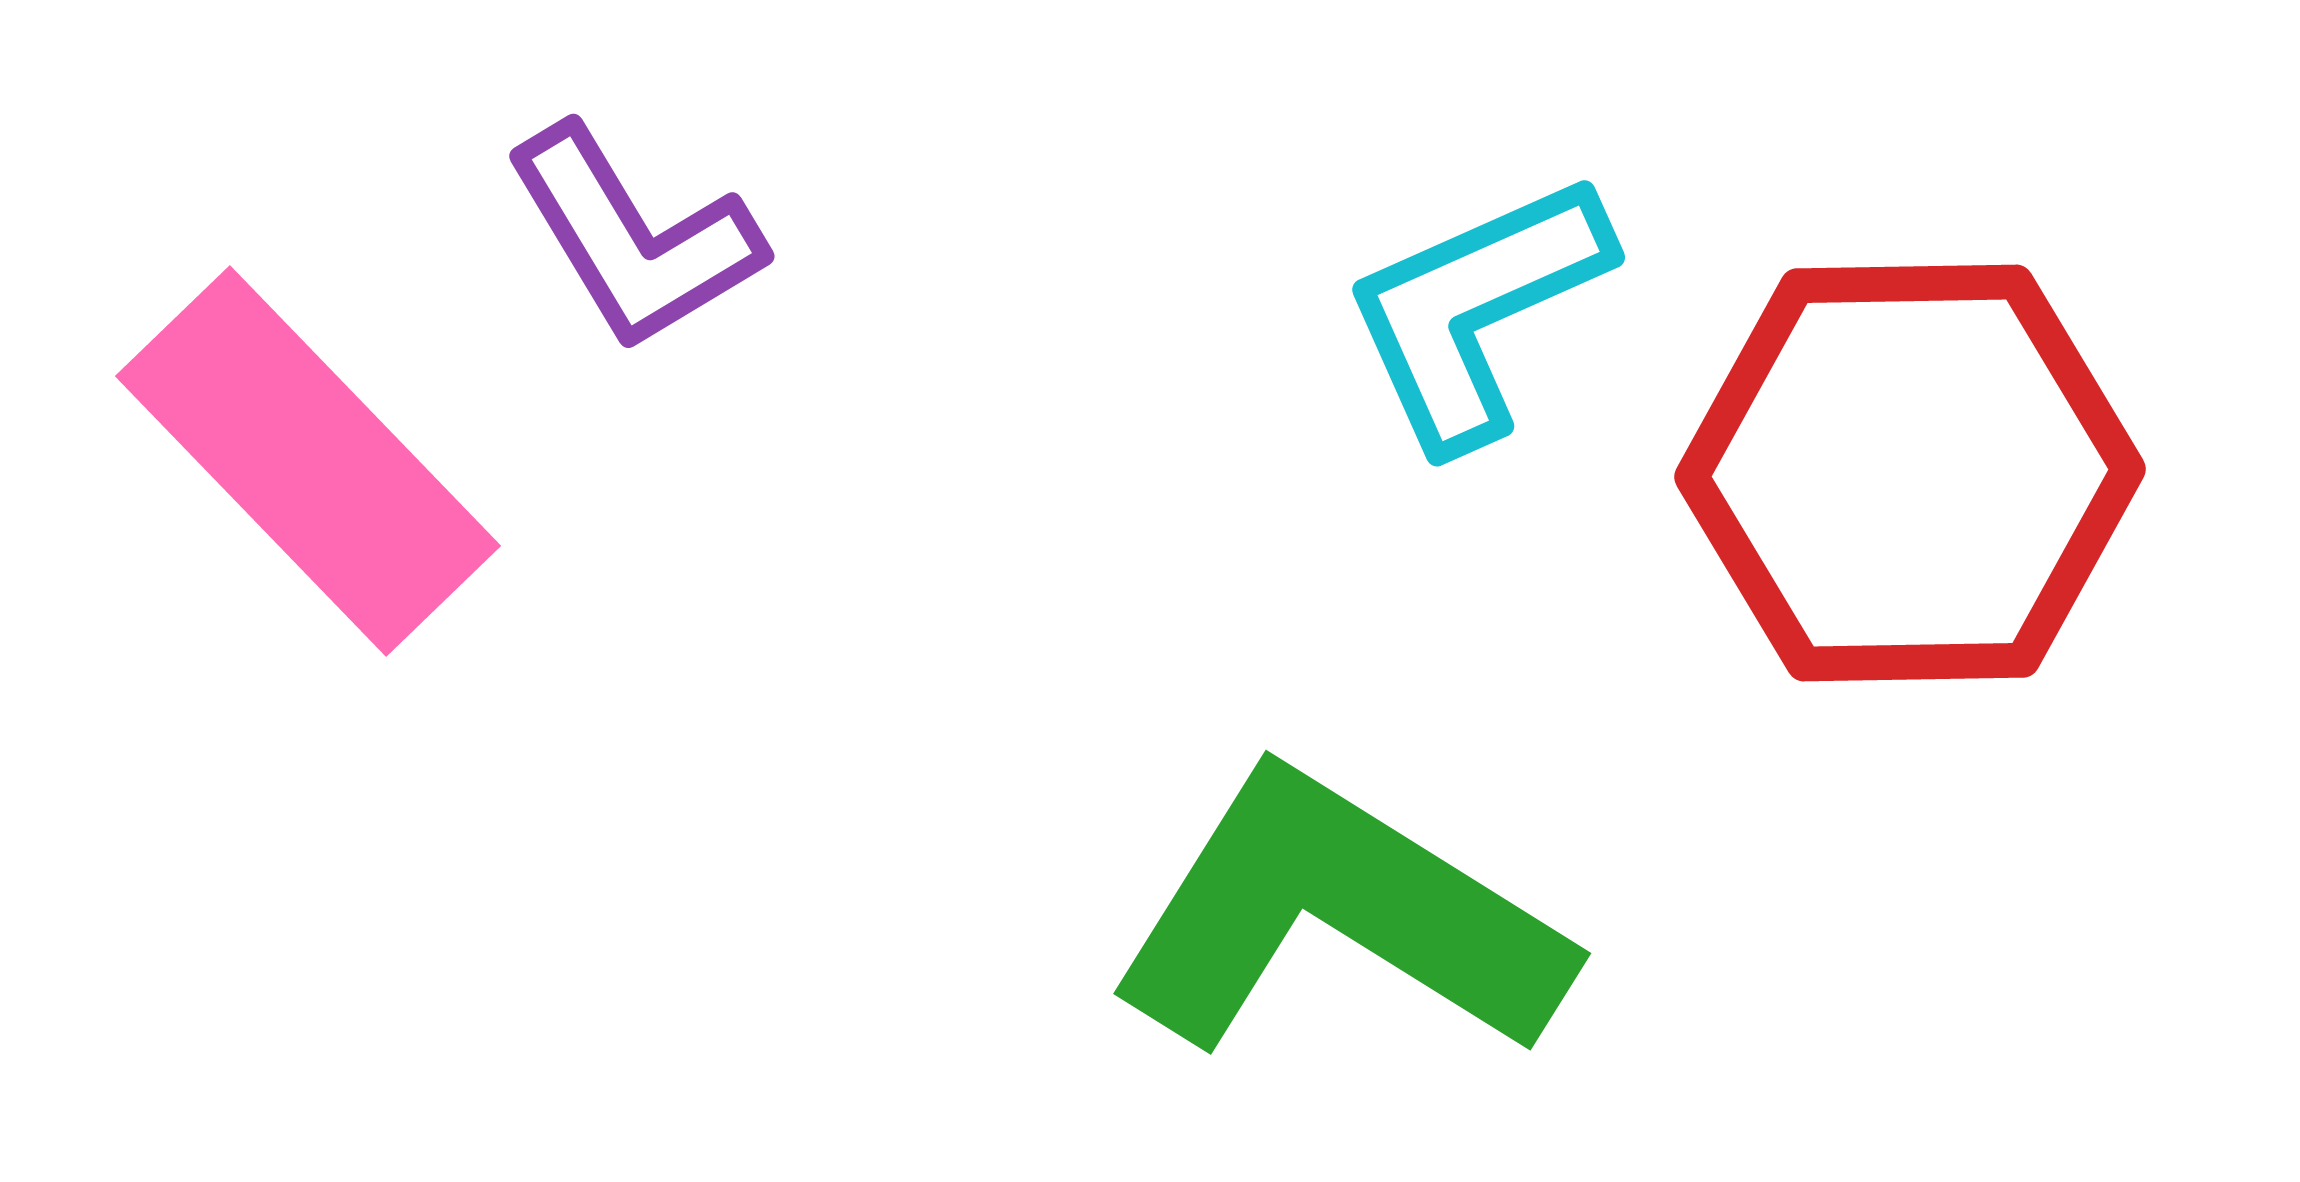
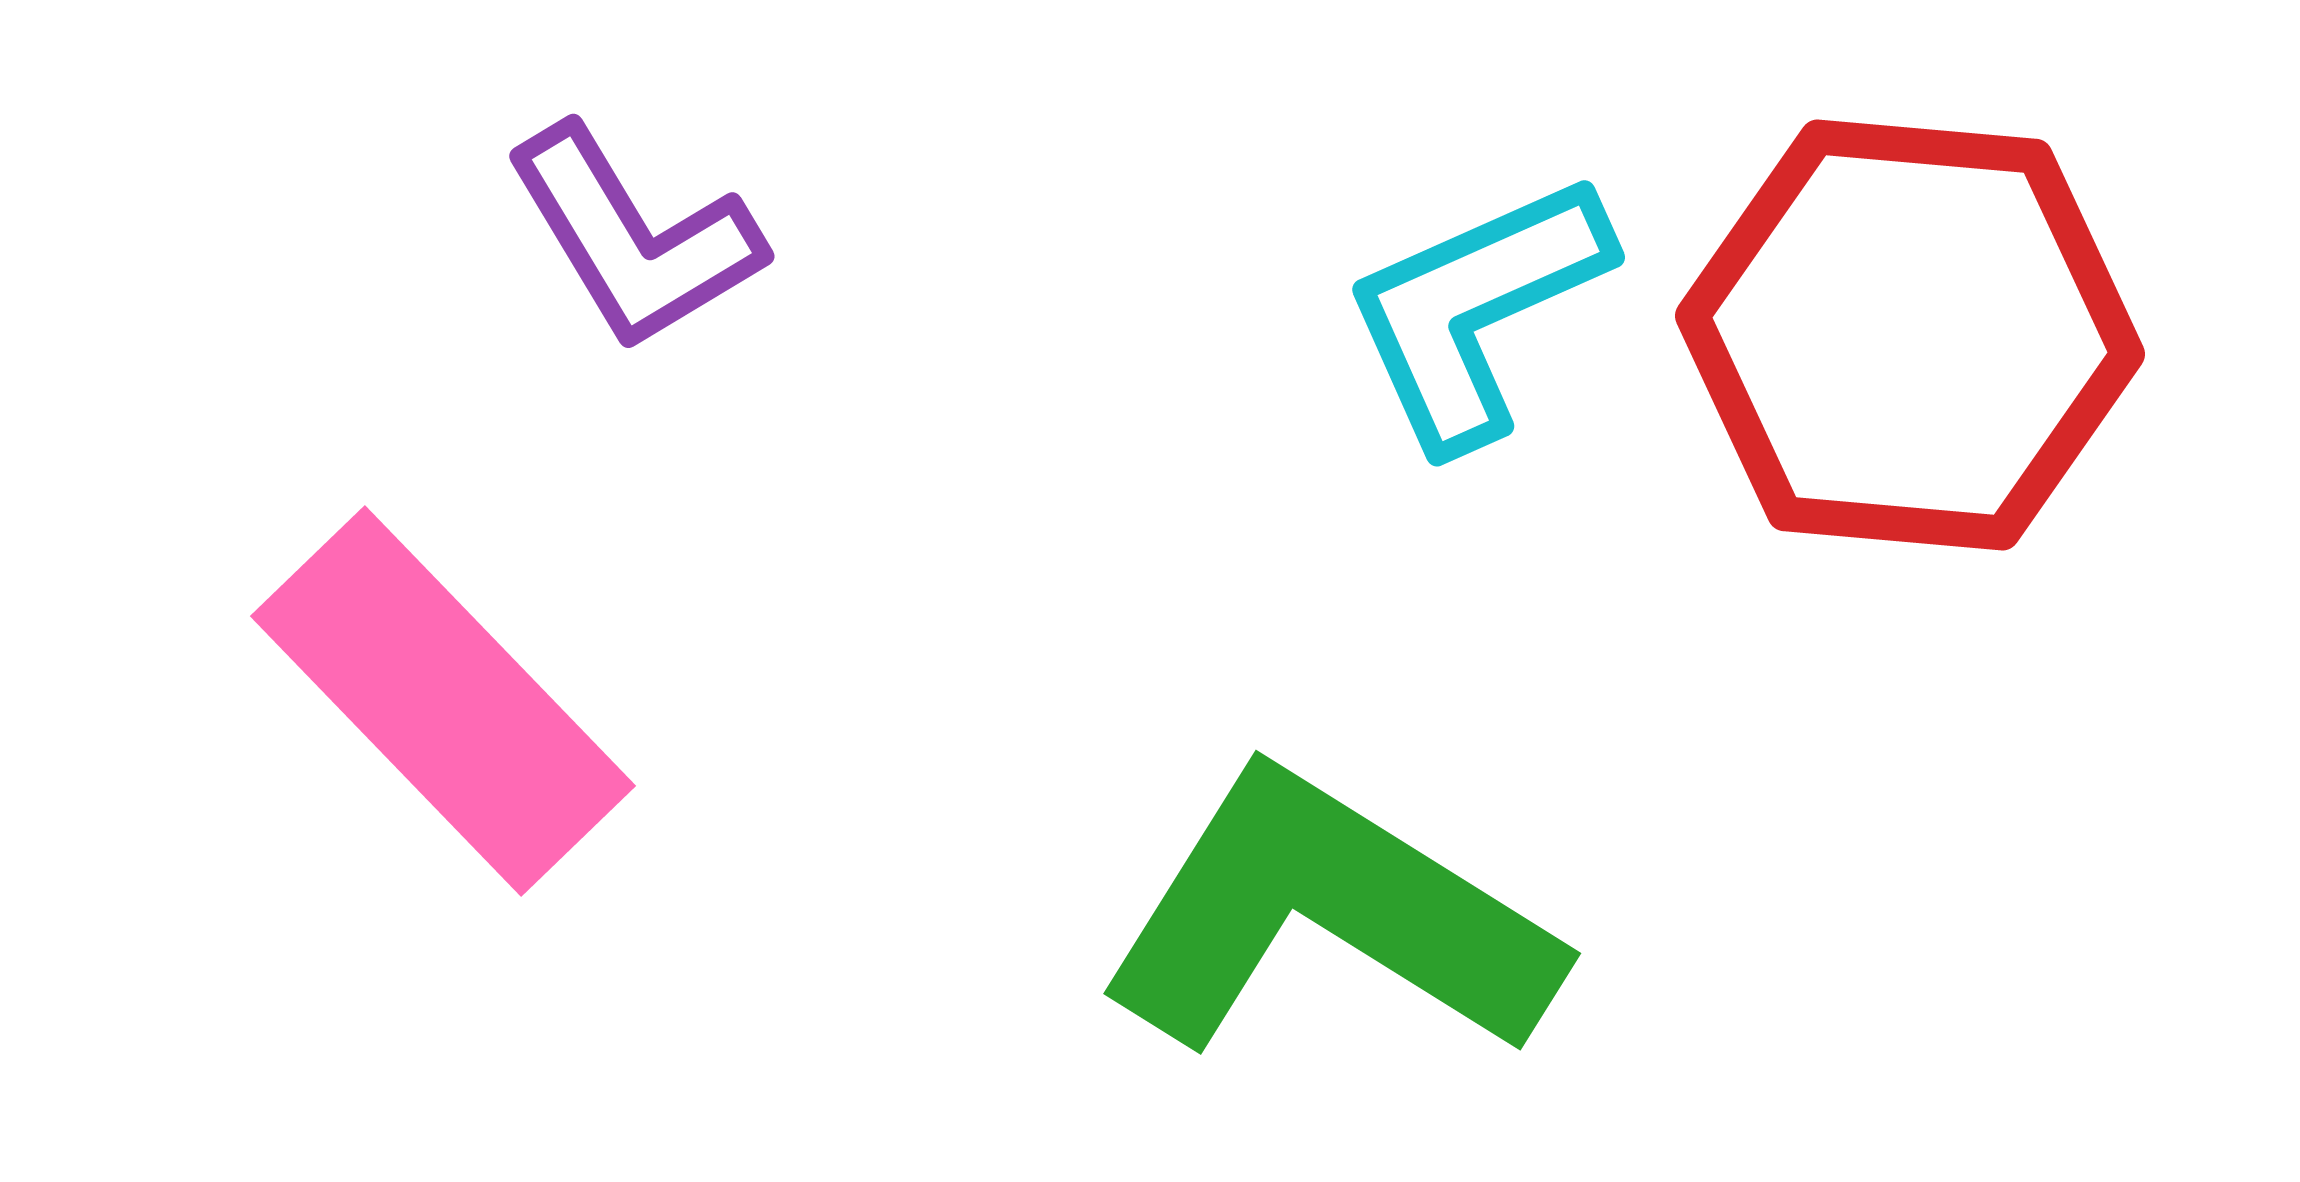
pink rectangle: moved 135 px right, 240 px down
red hexagon: moved 138 px up; rotated 6 degrees clockwise
green L-shape: moved 10 px left
